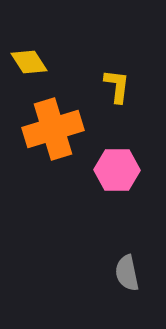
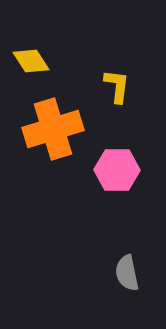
yellow diamond: moved 2 px right, 1 px up
